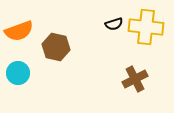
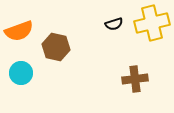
yellow cross: moved 6 px right, 4 px up; rotated 20 degrees counterclockwise
cyan circle: moved 3 px right
brown cross: rotated 20 degrees clockwise
